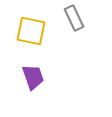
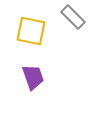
gray rectangle: moved 1 px left, 1 px up; rotated 20 degrees counterclockwise
